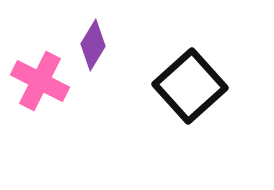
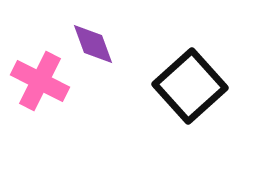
purple diamond: moved 1 px up; rotated 51 degrees counterclockwise
